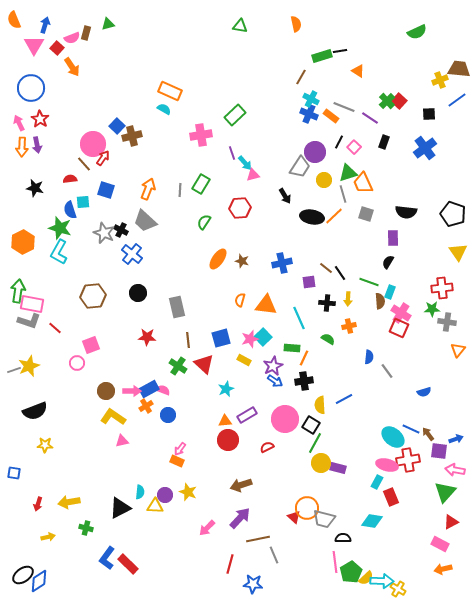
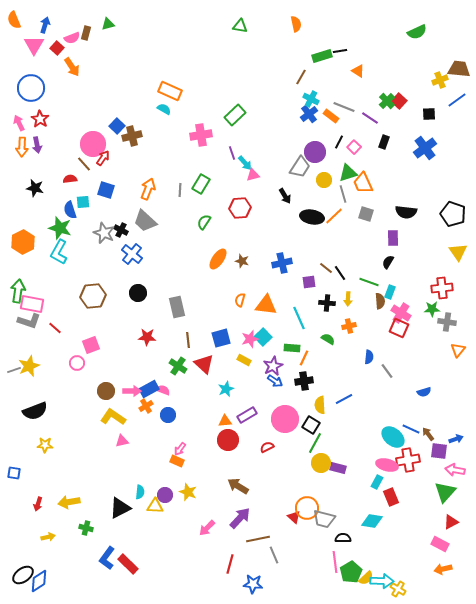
blue cross at (309, 114): rotated 30 degrees clockwise
brown arrow at (241, 485): moved 3 px left, 1 px down; rotated 50 degrees clockwise
